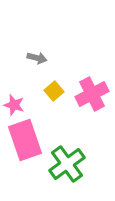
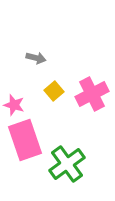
gray arrow: moved 1 px left
